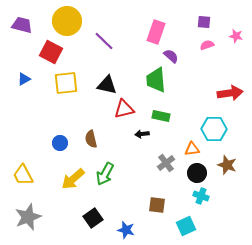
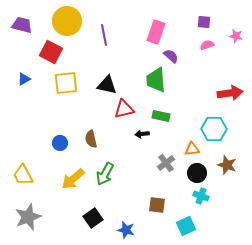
purple line: moved 6 px up; rotated 35 degrees clockwise
